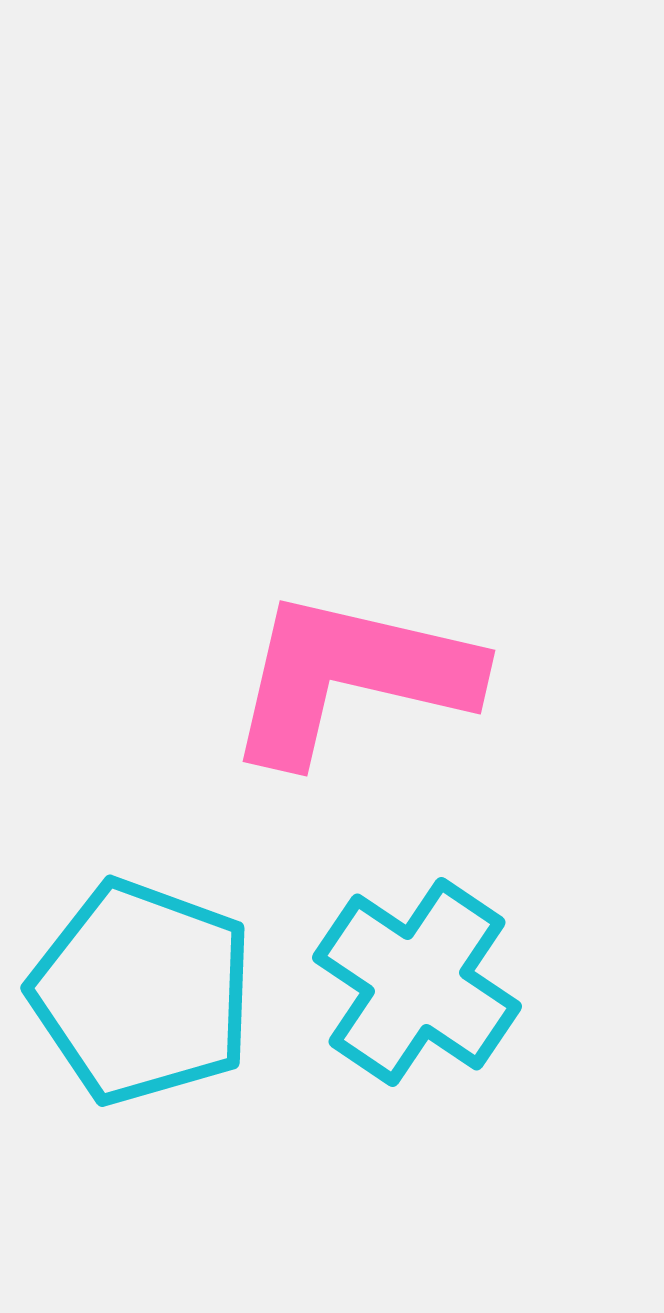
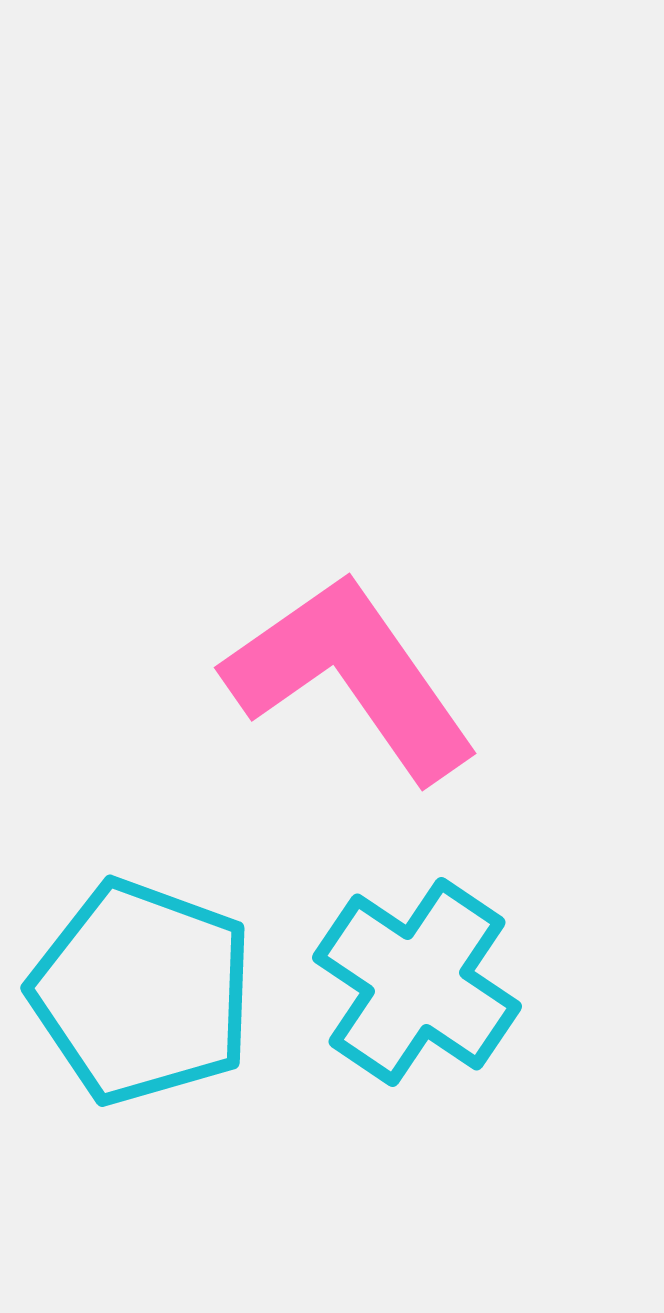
pink L-shape: rotated 42 degrees clockwise
